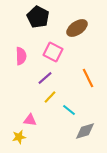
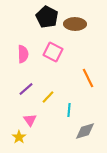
black pentagon: moved 9 px right
brown ellipse: moved 2 px left, 4 px up; rotated 35 degrees clockwise
pink semicircle: moved 2 px right, 2 px up
purple line: moved 19 px left, 11 px down
yellow line: moved 2 px left
cyan line: rotated 56 degrees clockwise
pink triangle: rotated 48 degrees clockwise
yellow star: rotated 24 degrees counterclockwise
